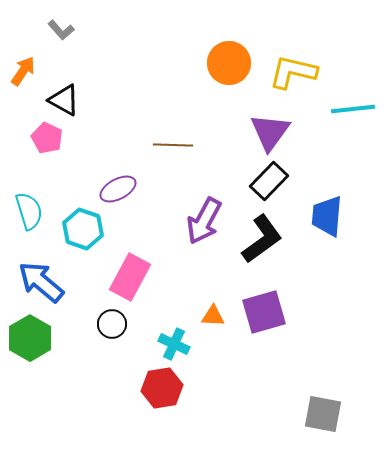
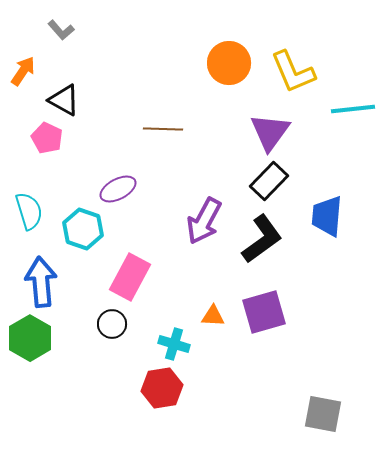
yellow L-shape: rotated 126 degrees counterclockwise
brown line: moved 10 px left, 16 px up
blue arrow: rotated 45 degrees clockwise
cyan cross: rotated 8 degrees counterclockwise
